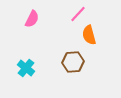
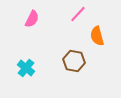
orange semicircle: moved 8 px right, 1 px down
brown hexagon: moved 1 px right, 1 px up; rotated 15 degrees clockwise
